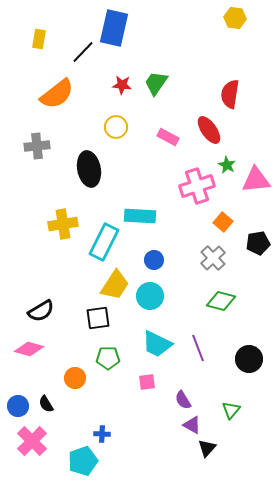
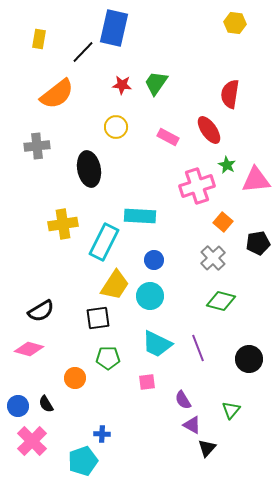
yellow hexagon at (235, 18): moved 5 px down
